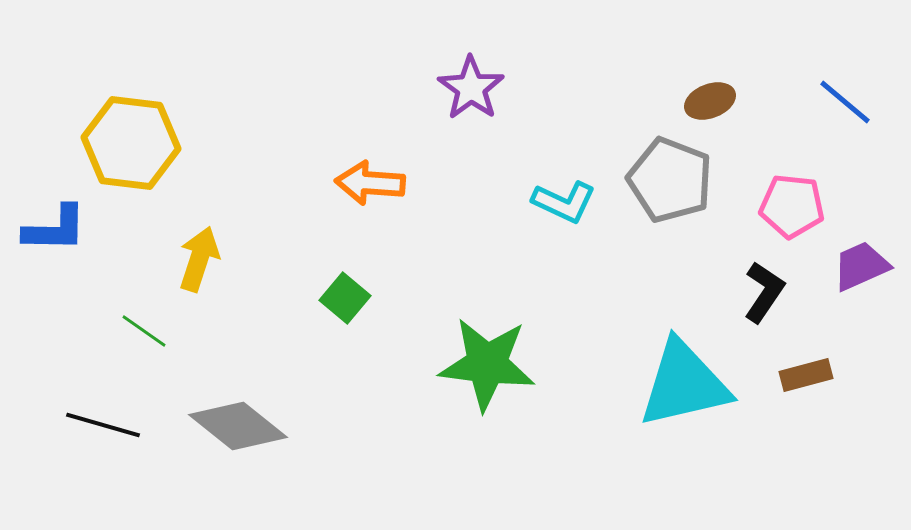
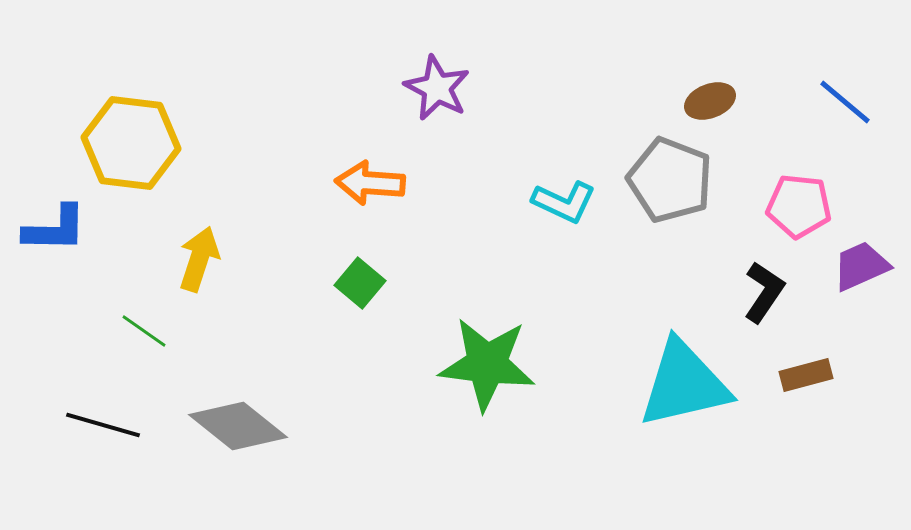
purple star: moved 34 px left; rotated 8 degrees counterclockwise
pink pentagon: moved 7 px right
green square: moved 15 px right, 15 px up
